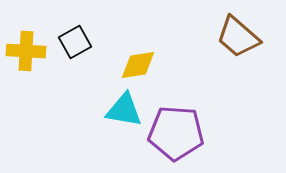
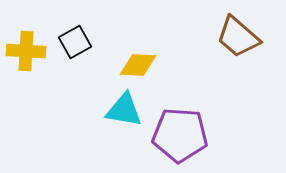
yellow diamond: rotated 12 degrees clockwise
purple pentagon: moved 4 px right, 2 px down
